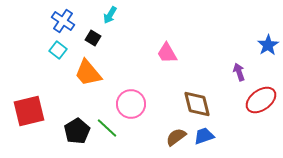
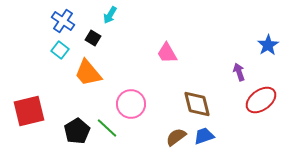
cyan square: moved 2 px right
